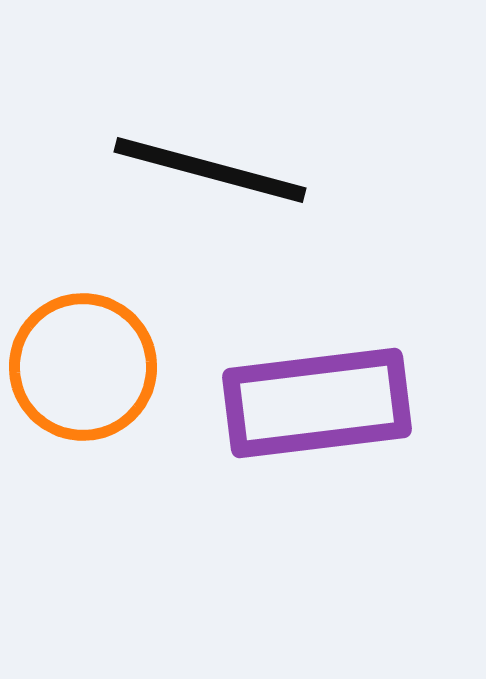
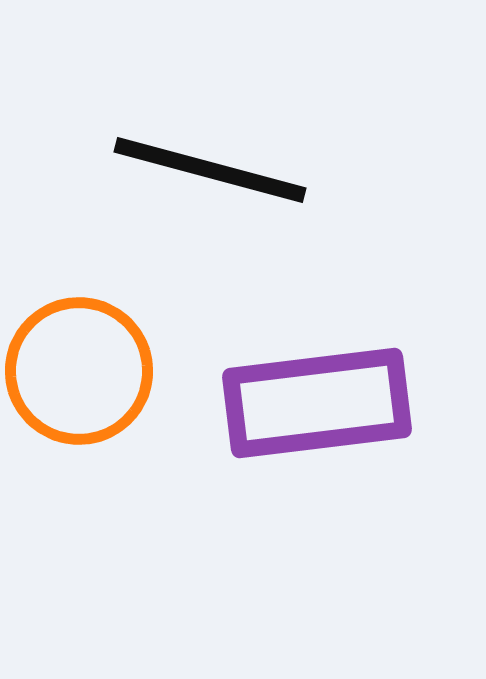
orange circle: moved 4 px left, 4 px down
